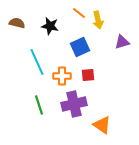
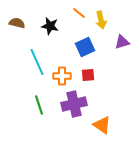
yellow arrow: moved 3 px right
blue square: moved 5 px right
